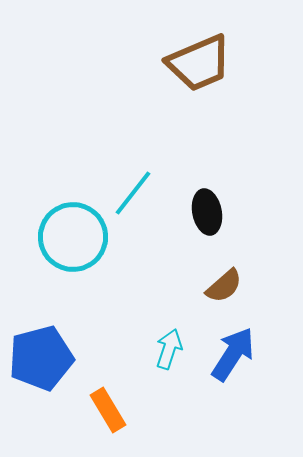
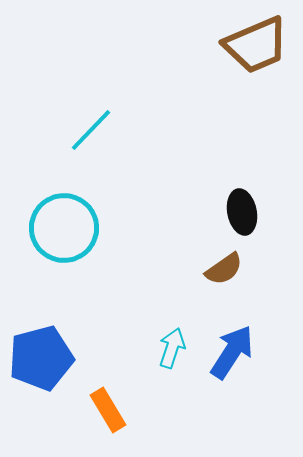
brown trapezoid: moved 57 px right, 18 px up
cyan line: moved 42 px left, 63 px up; rotated 6 degrees clockwise
black ellipse: moved 35 px right
cyan circle: moved 9 px left, 9 px up
brown semicircle: moved 17 px up; rotated 6 degrees clockwise
cyan arrow: moved 3 px right, 1 px up
blue arrow: moved 1 px left, 2 px up
